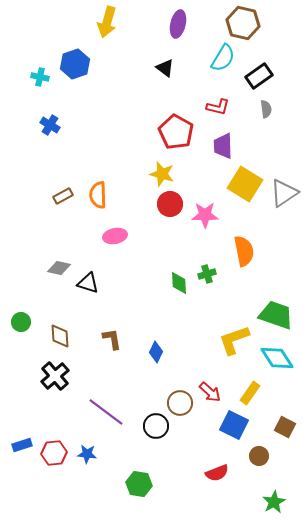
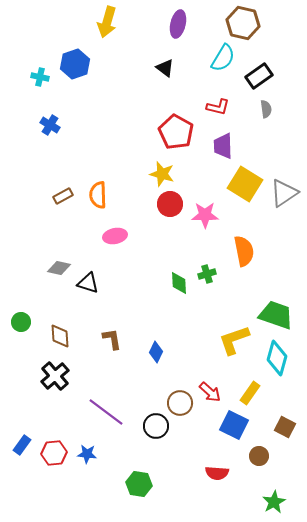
cyan diamond at (277, 358): rotated 48 degrees clockwise
blue rectangle at (22, 445): rotated 36 degrees counterclockwise
red semicircle at (217, 473): rotated 25 degrees clockwise
